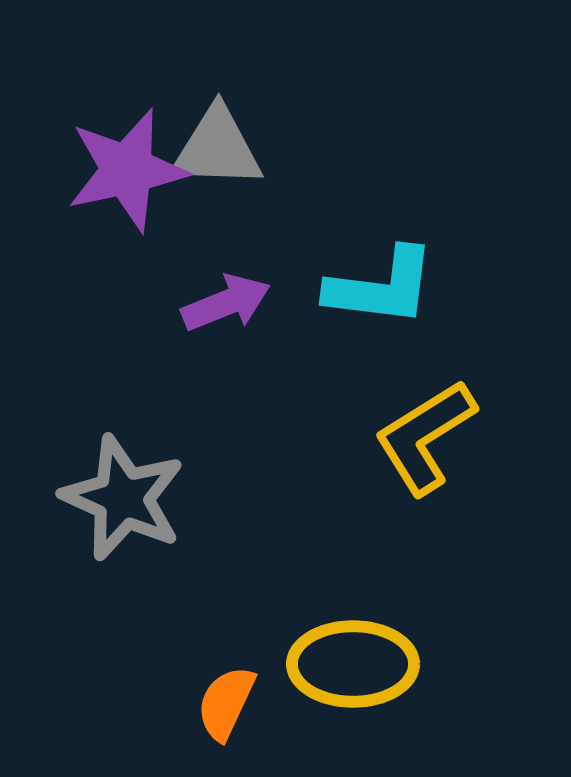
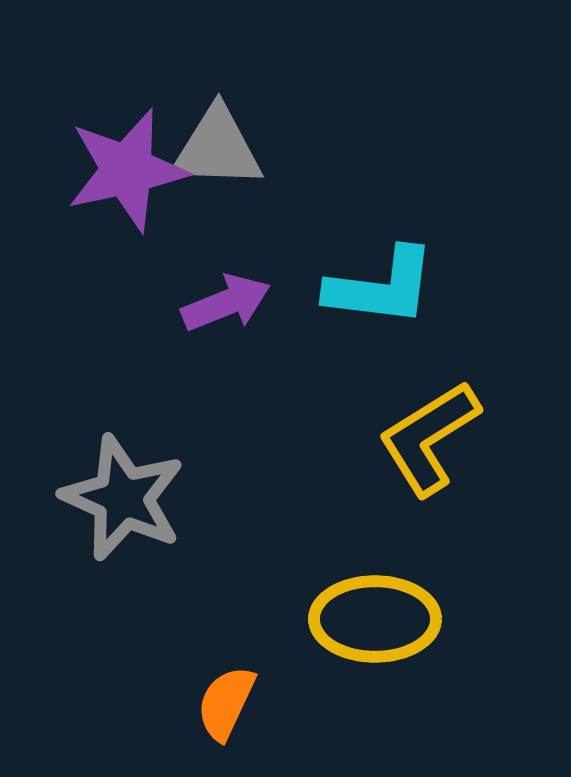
yellow L-shape: moved 4 px right, 1 px down
yellow ellipse: moved 22 px right, 45 px up
